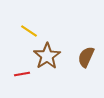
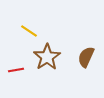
brown star: moved 1 px down
red line: moved 6 px left, 4 px up
